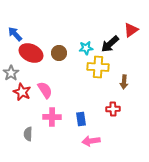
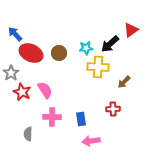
brown arrow: rotated 40 degrees clockwise
